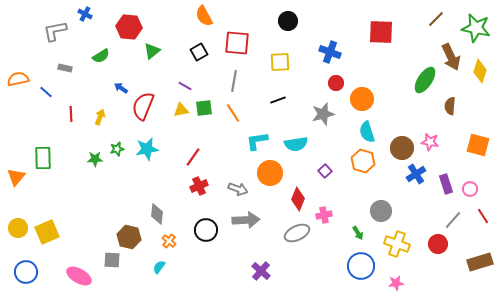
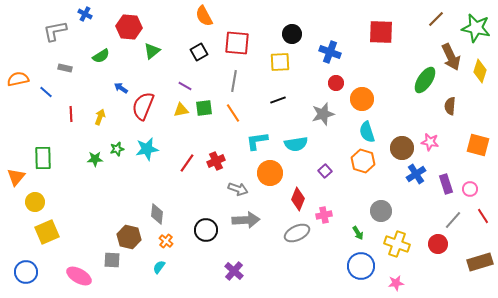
black circle at (288, 21): moved 4 px right, 13 px down
red line at (193, 157): moved 6 px left, 6 px down
red cross at (199, 186): moved 17 px right, 25 px up
yellow circle at (18, 228): moved 17 px right, 26 px up
orange cross at (169, 241): moved 3 px left
purple cross at (261, 271): moved 27 px left
